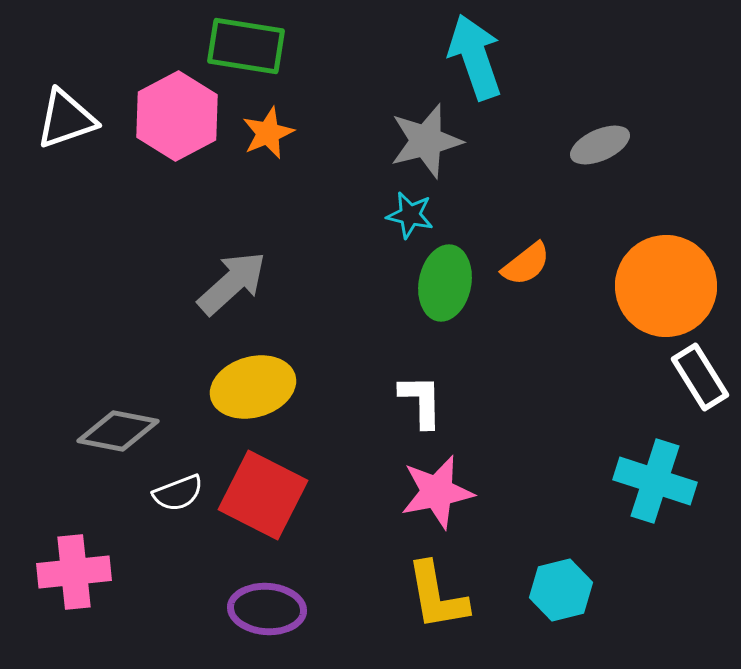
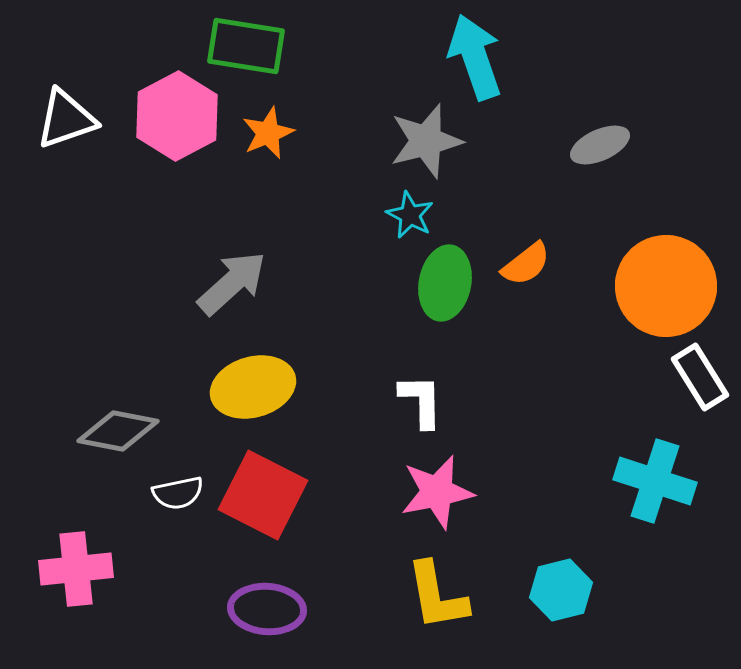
cyan star: rotated 15 degrees clockwise
white semicircle: rotated 9 degrees clockwise
pink cross: moved 2 px right, 3 px up
